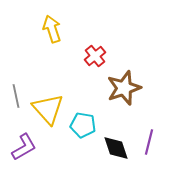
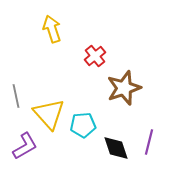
yellow triangle: moved 1 px right, 5 px down
cyan pentagon: rotated 15 degrees counterclockwise
purple L-shape: moved 1 px right, 1 px up
